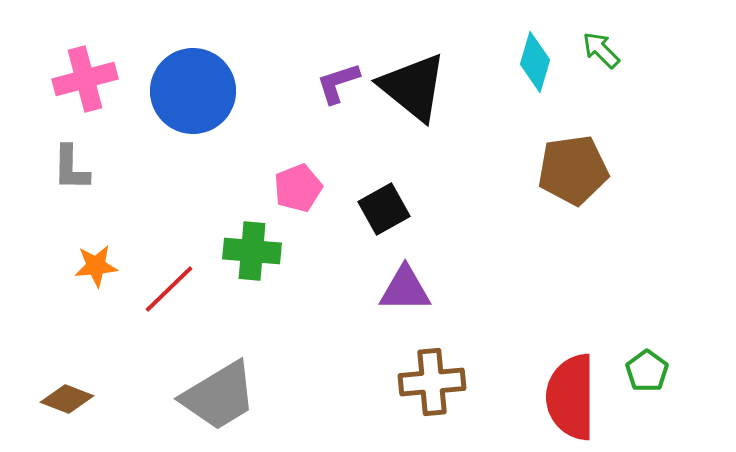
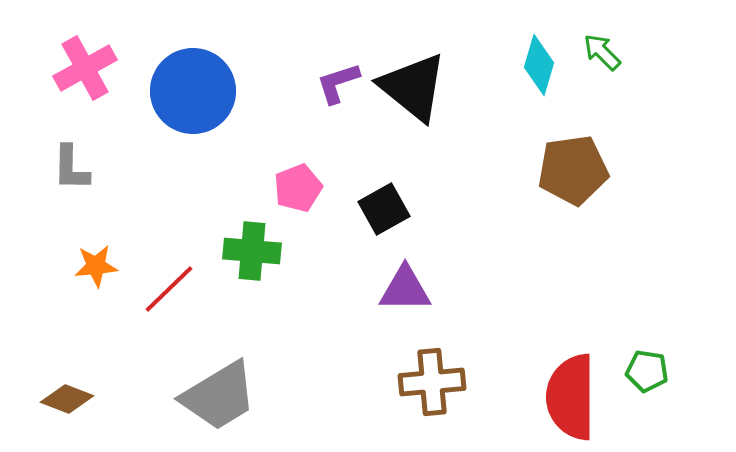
green arrow: moved 1 px right, 2 px down
cyan diamond: moved 4 px right, 3 px down
pink cross: moved 11 px up; rotated 14 degrees counterclockwise
green pentagon: rotated 27 degrees counterclockwise
